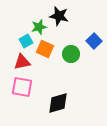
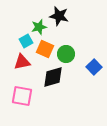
blue square: moved 26 px down
green circle: moved 5 px left
pink square: moved 9 px down
black diamond: moved 5 px left, 26 px up
